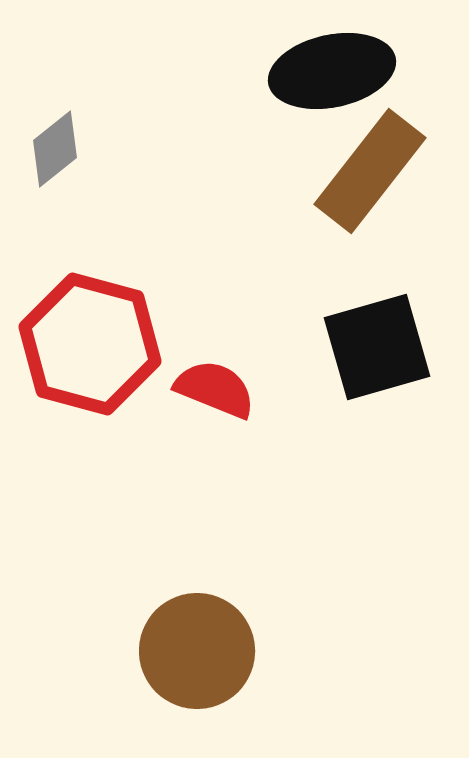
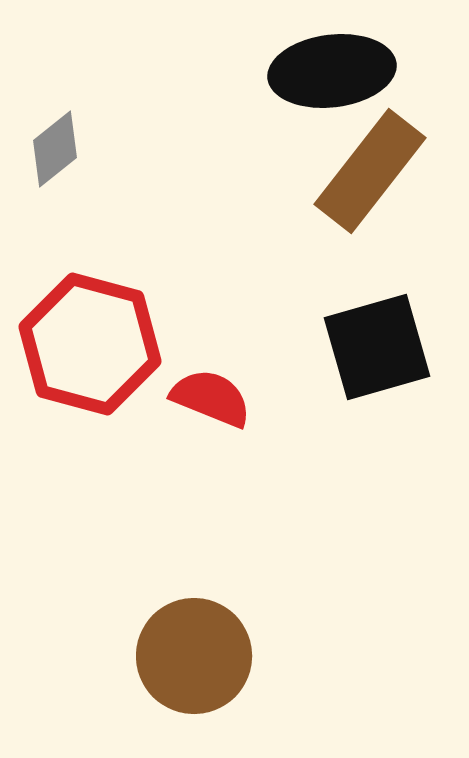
black ellipse: rotated 5 degrees clockwise
red semicircle: moved 4 px left, 9 px down
brown circle: moved 3 px left, 5 px down
